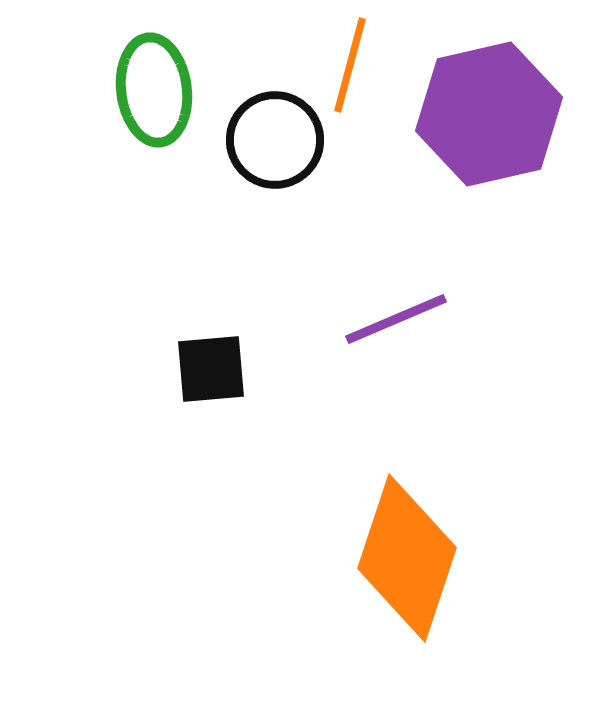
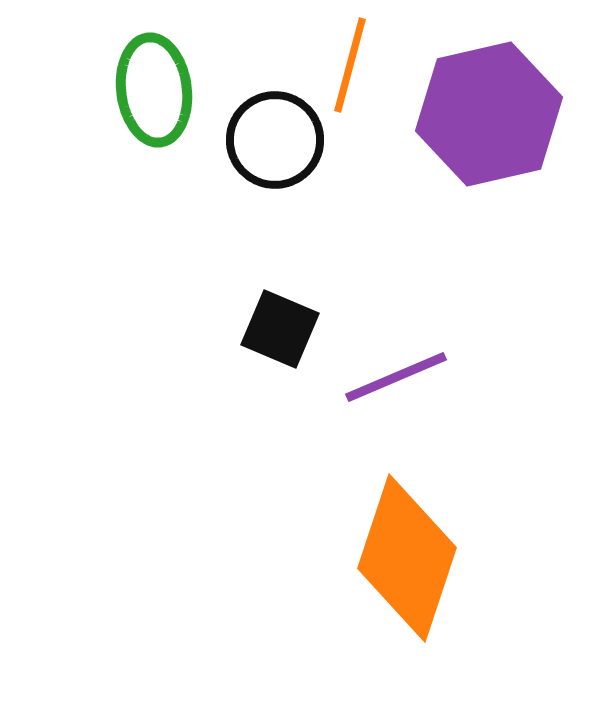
purple line: moved 58 px down
black square: moved 69 px right, 40 px up; rotated 28 degrees clockwise
